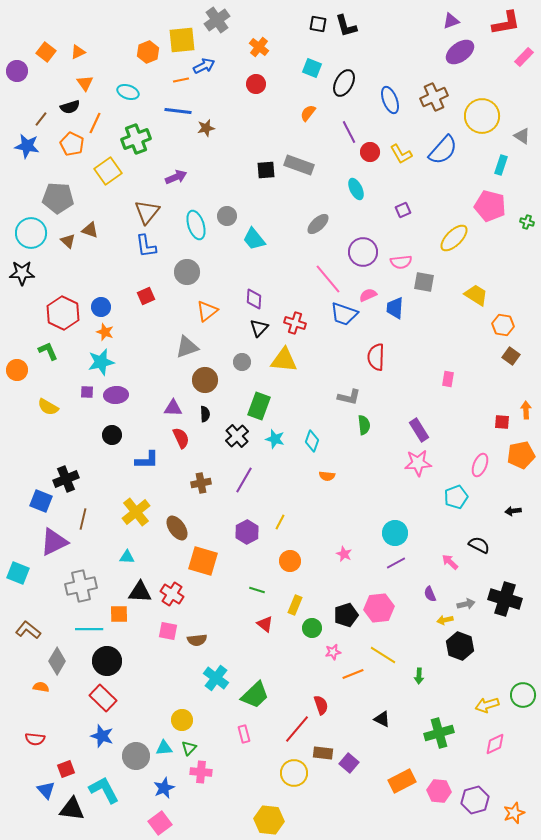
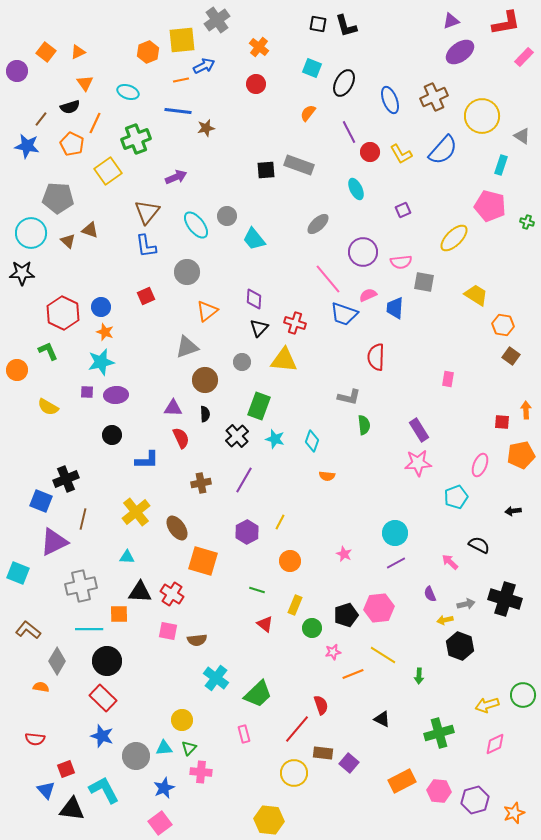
cyan ellipse at (196, 225): rotated 20 degrees counterclockwise
green trapezoid at (255, 695): moved 3 px right, 1 px up
